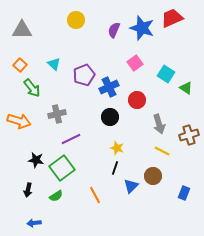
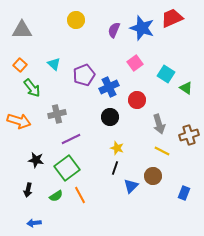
green square: moved 5 px right
orange line: moved 15 px left
